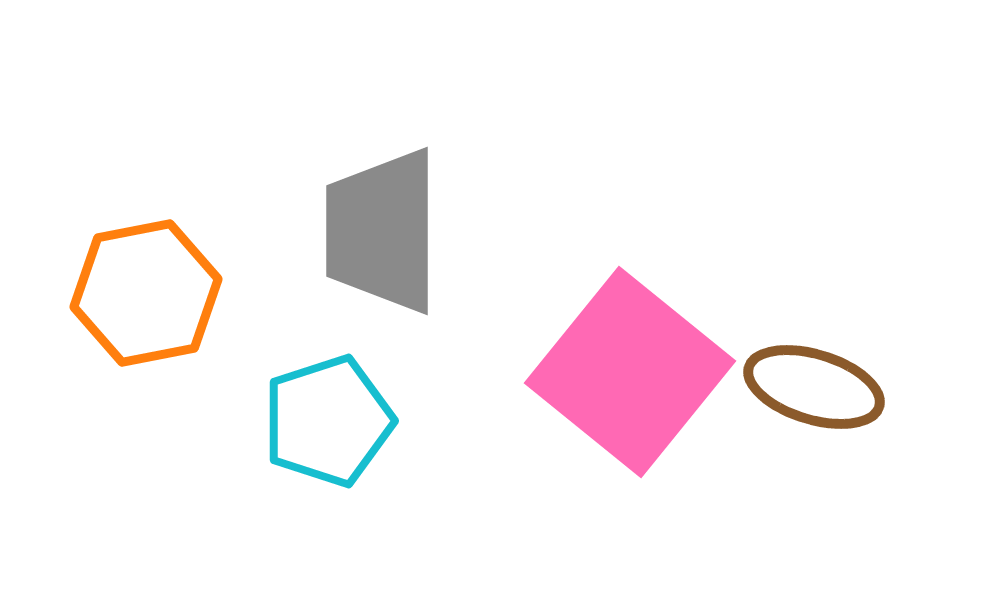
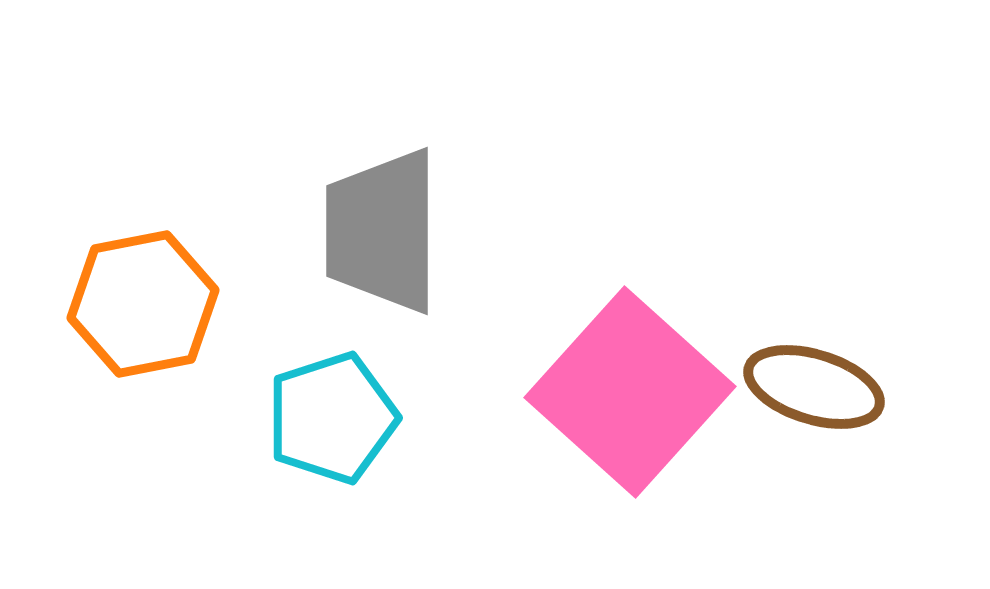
orange hexagon: moved 3 px left, 11 px down
pink square: moved 20 px down; rotated 3 degrees clockwise
cyan pentagon: moved 4 px right, 3 px up
